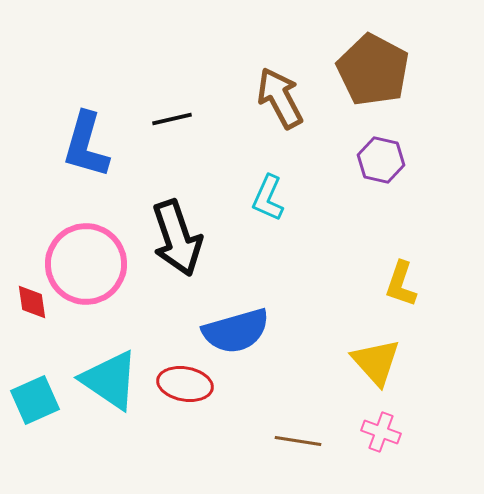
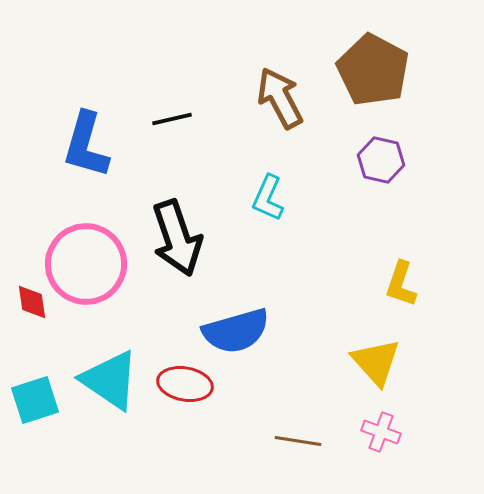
cyan square: rotated 6 degrees clockwise
